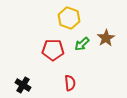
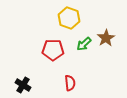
green arrow: moved 2 px right
